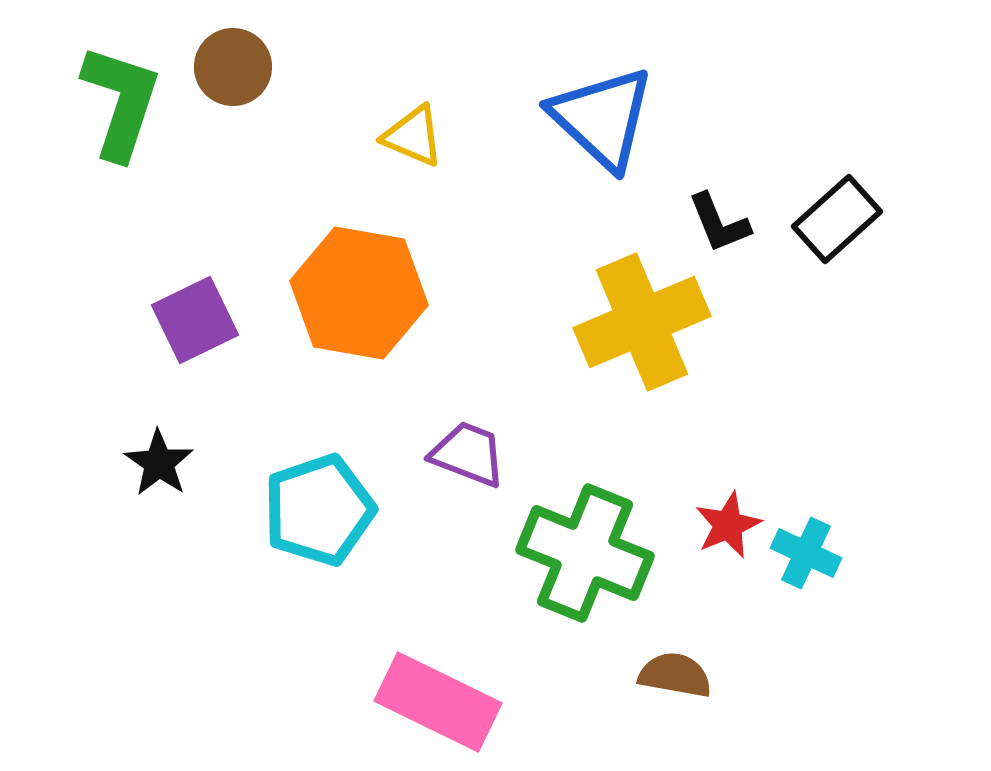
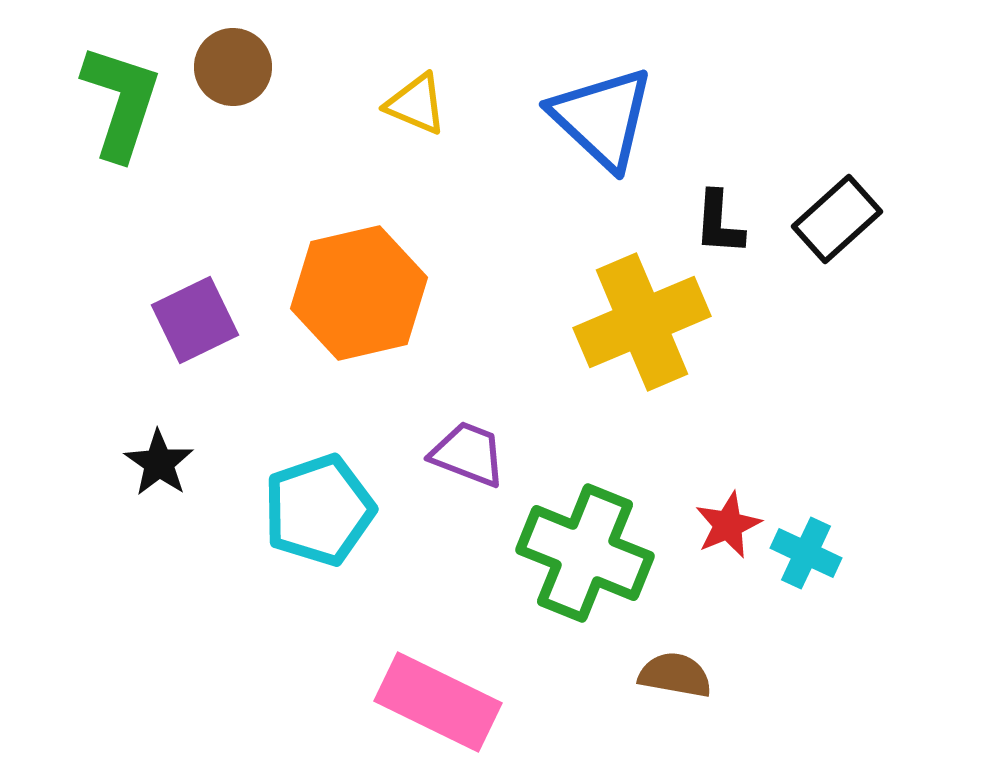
yellow triangle: moved 3 px right, 32 px up
black L-shape: rotated 26 degrees clockwise
orange hexagon: rotated 23 degrees counterclockwise
